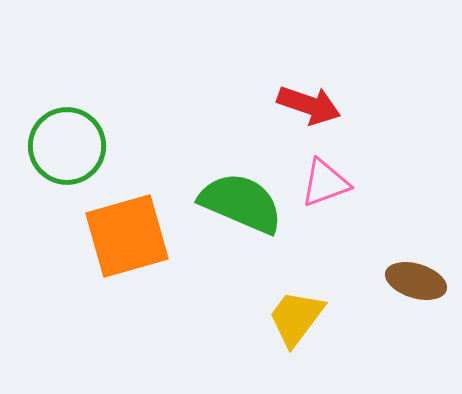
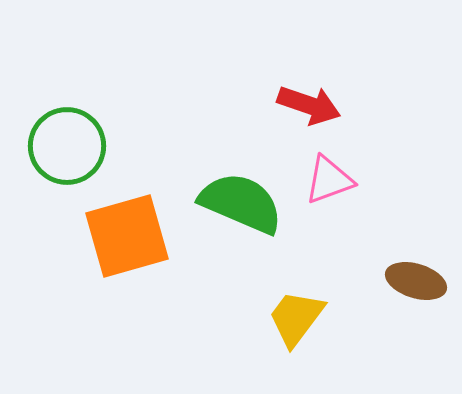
pink triangle: moved 4 px right, 3 px up
